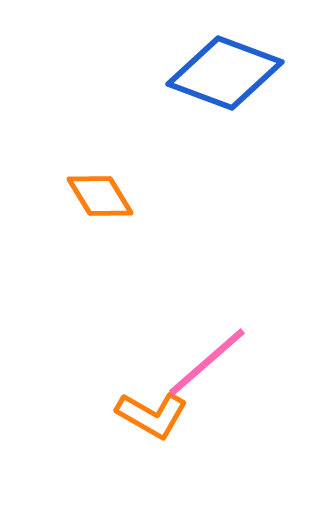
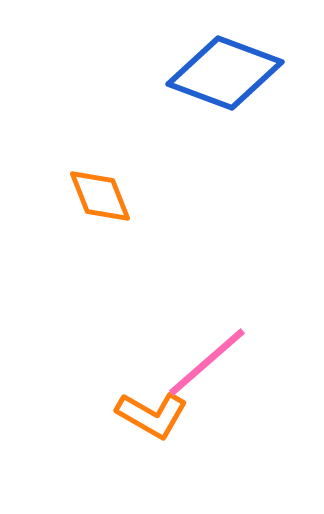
orange diamond: rotated 10 degrees clockwise
